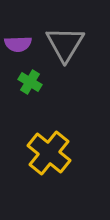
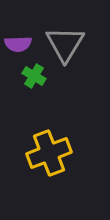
green cross: moved 4 px right, 6 px up
yellow cross: rotated 30 degrees clockwise
